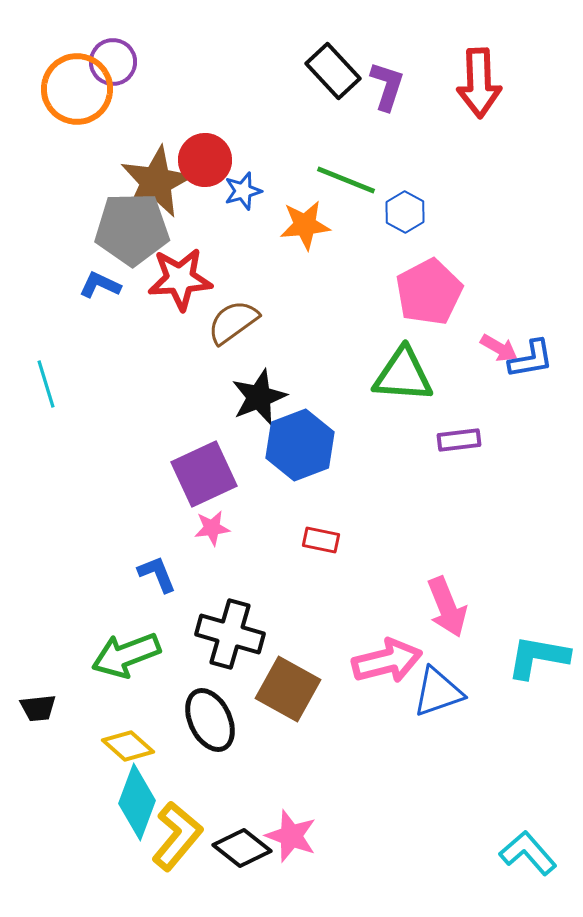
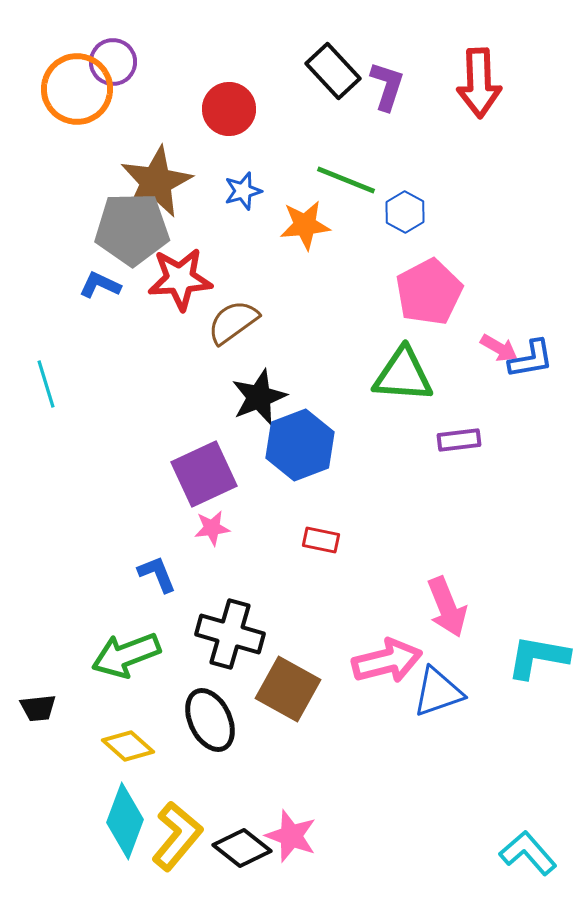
red circle at (205, 160): moved 24 px right, 51 px up
cyan diamond at (137, 802): moved 12 px left, 19 px down
